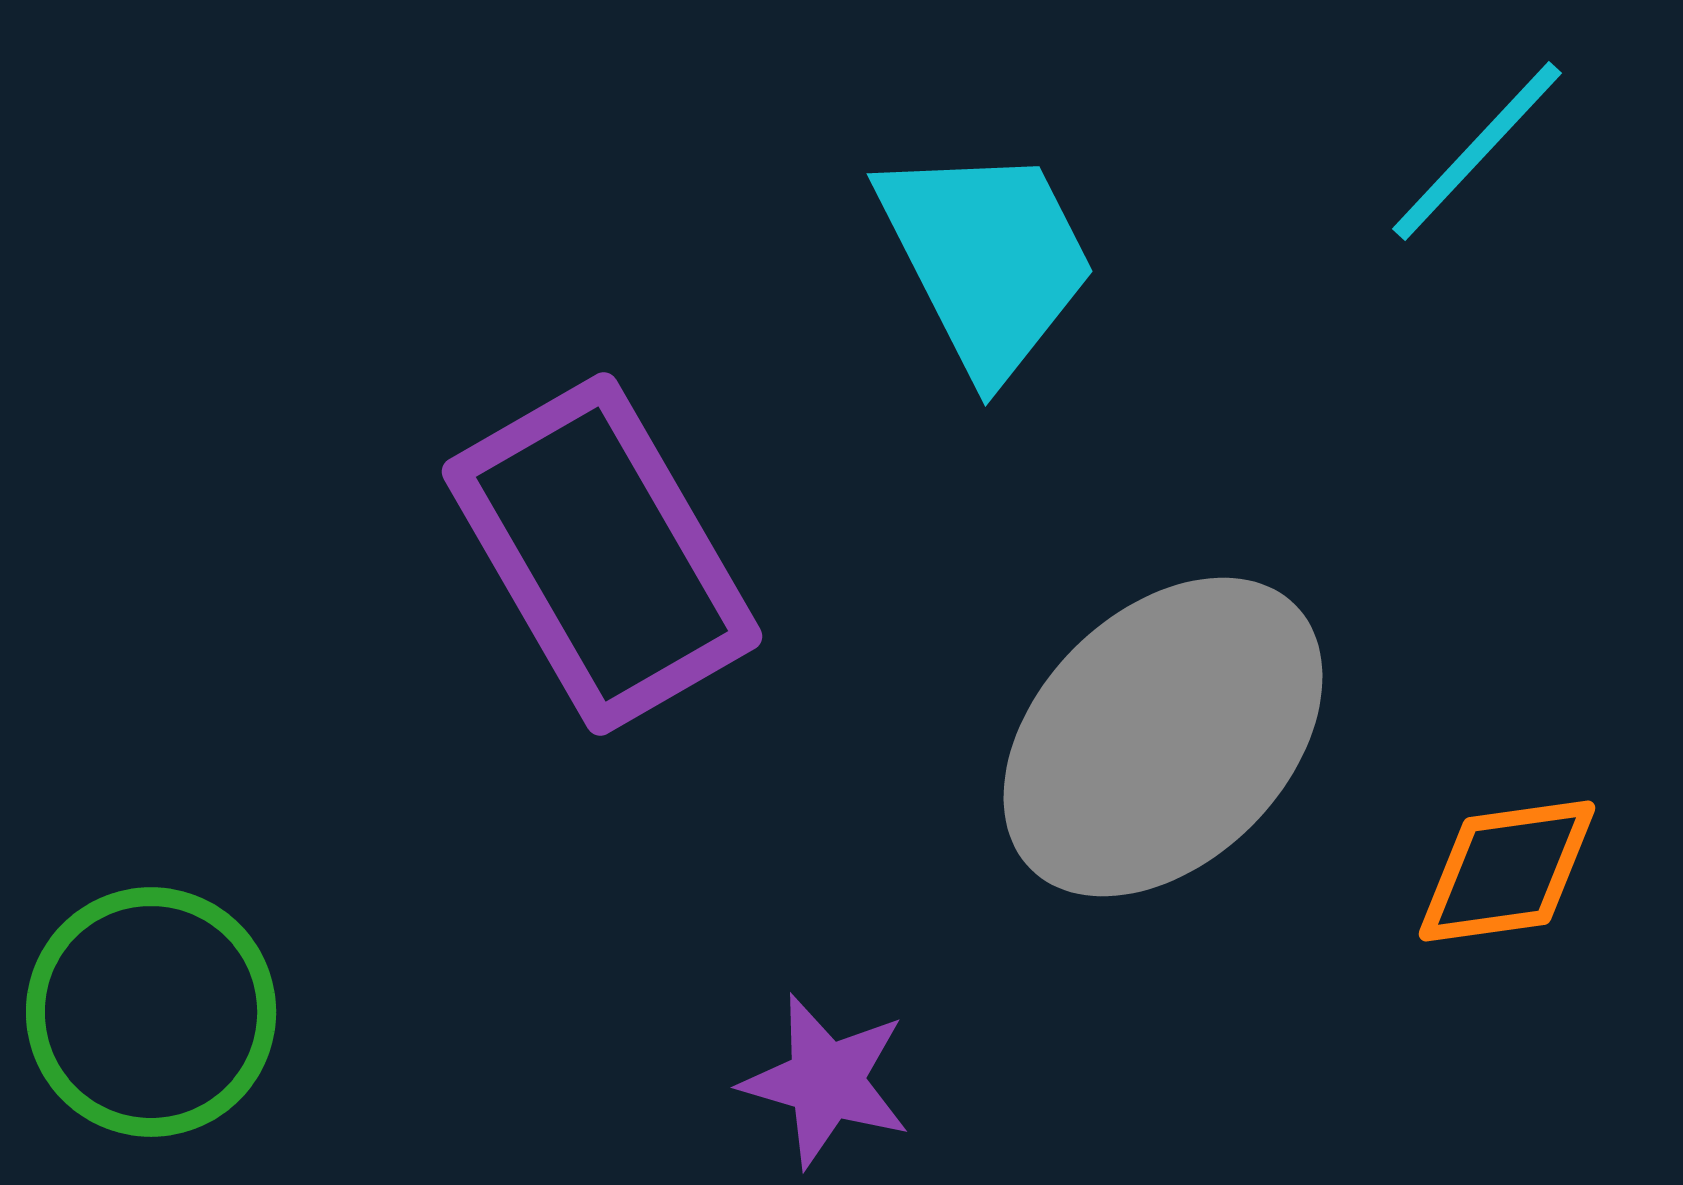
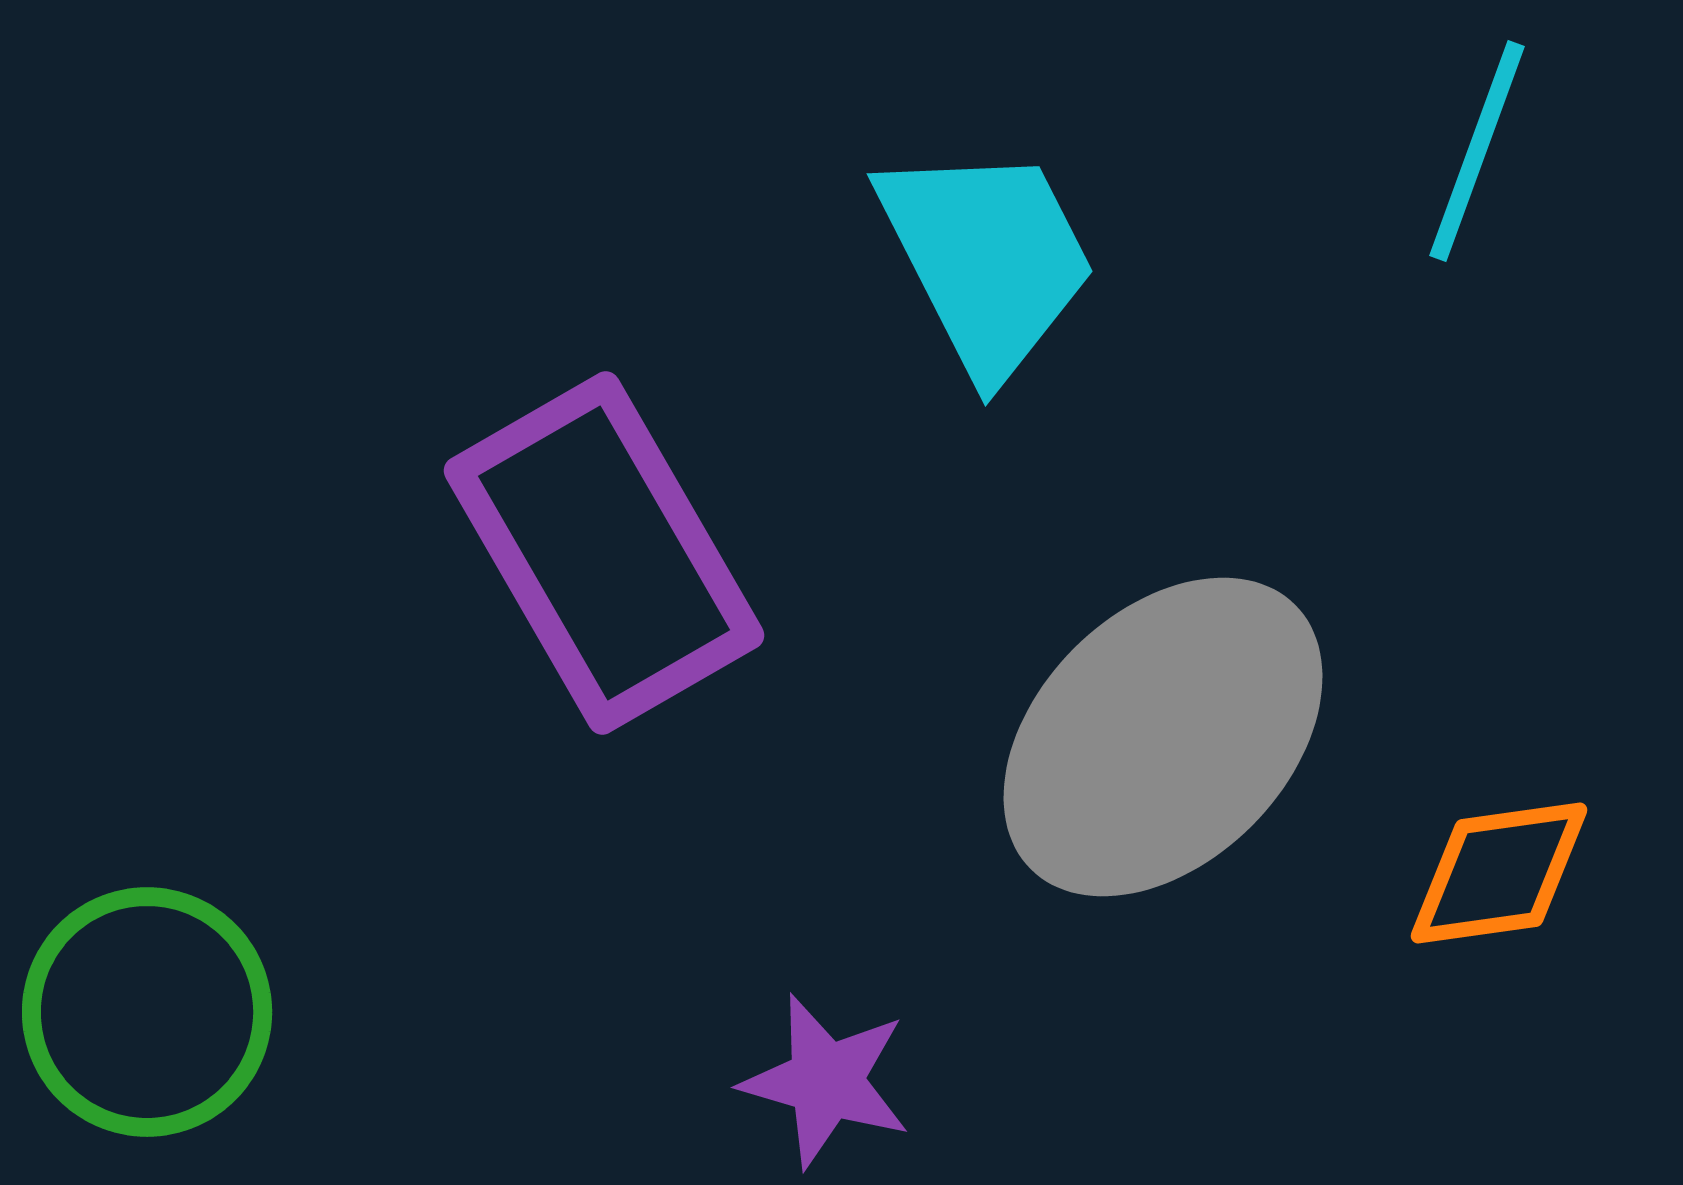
cyan line: rotated 23 degrees counterclockwise
purple rectangle: moved 2 px right, 1 px up
orange diamond: moved 8 px left, 2 px down
green circle: moved 4 px left
